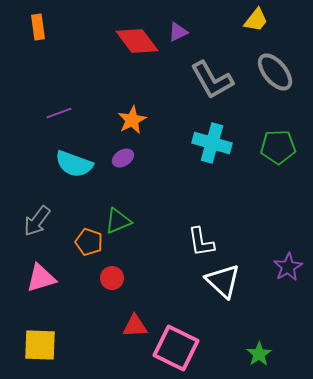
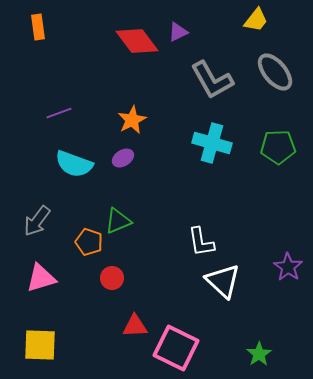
purple star: rotated 8 degrees counterclockwise
